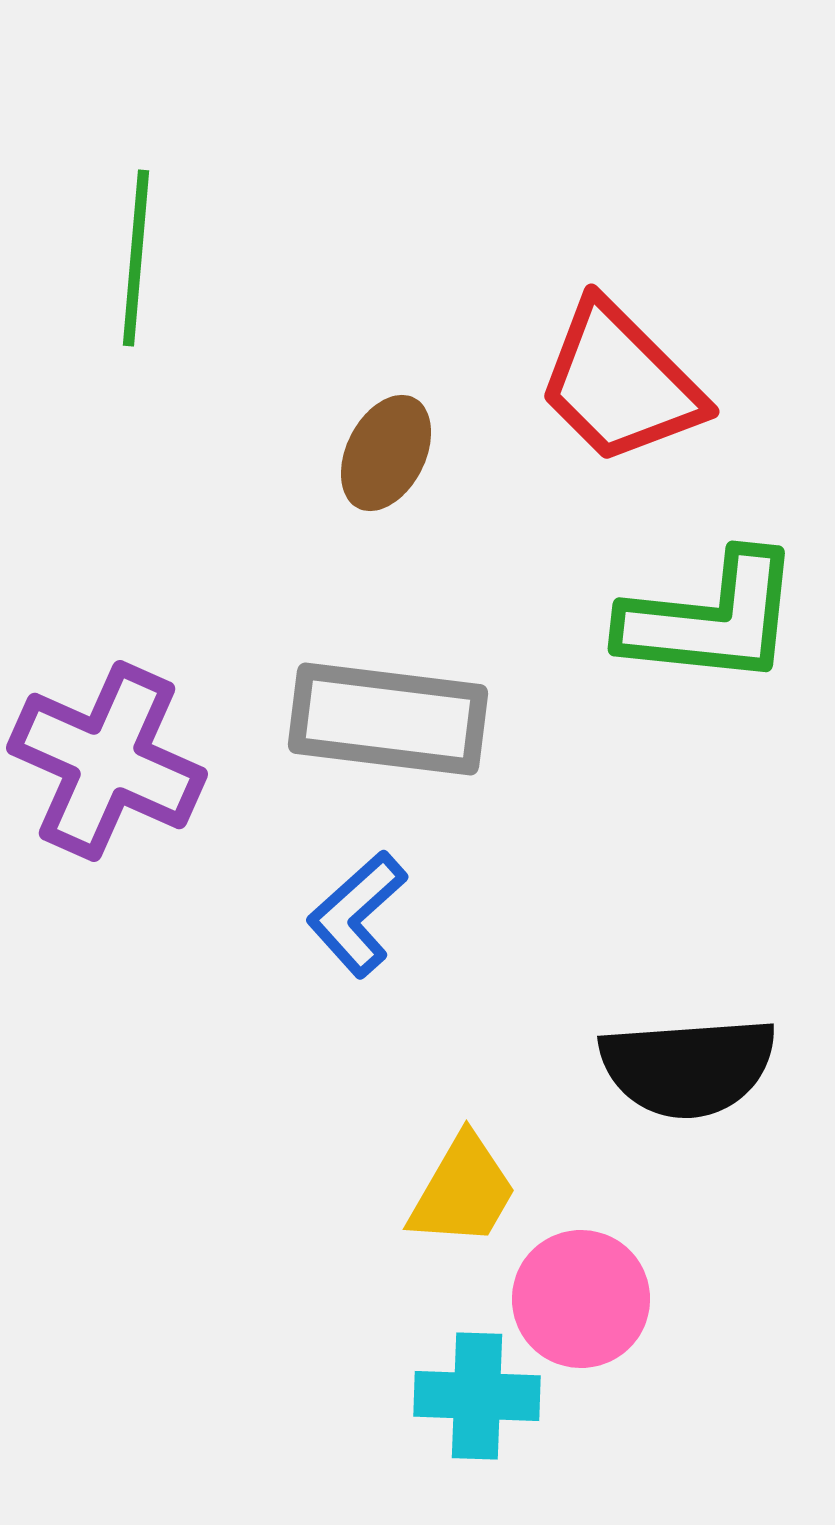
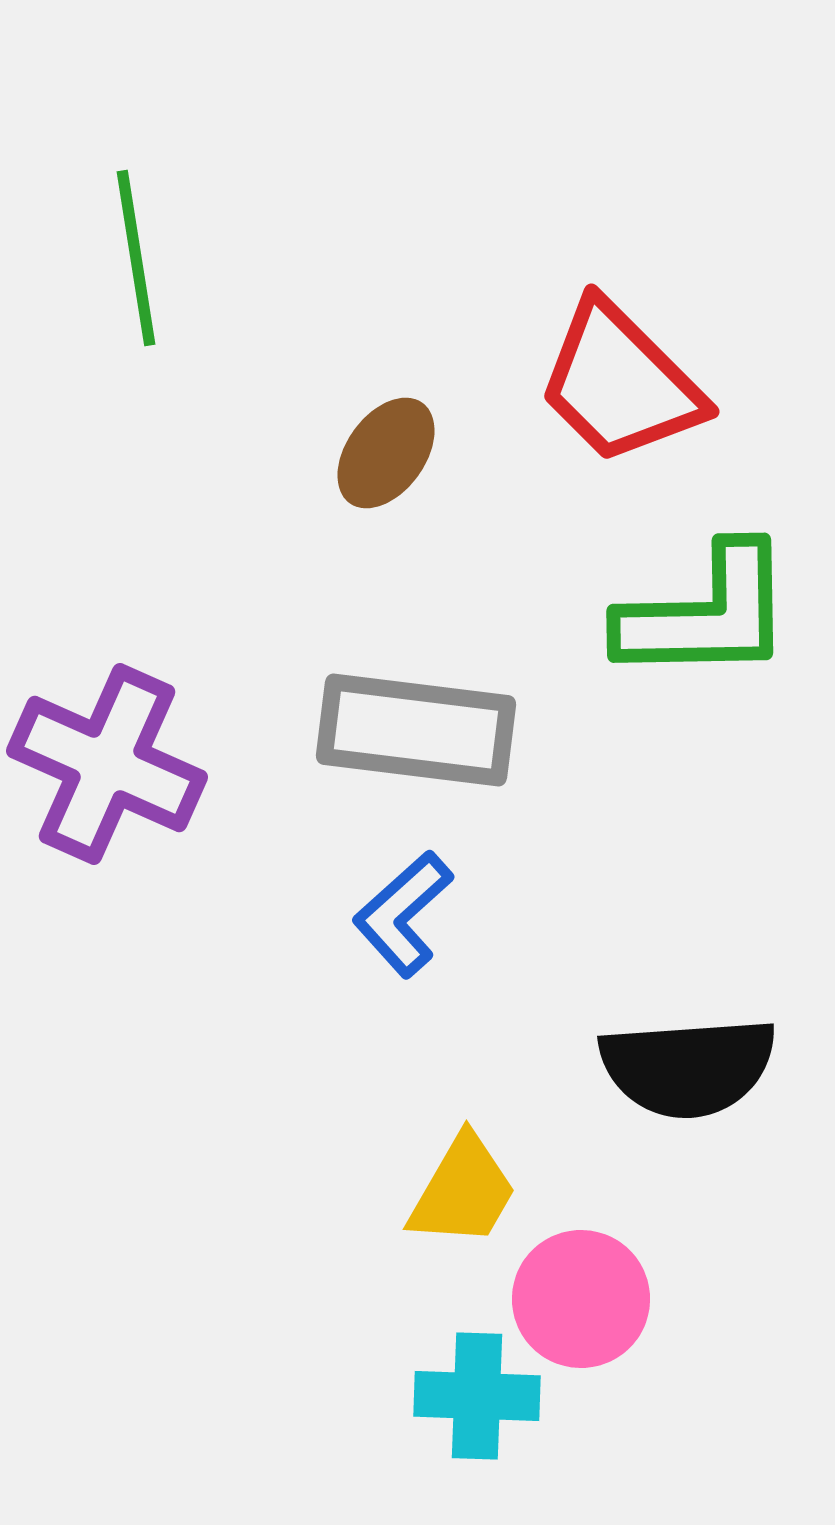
green line: rotated 14 degrees counterclockwise
brown ellipse: rotated 9 degrees clockwise
green L-shape: moved 5 px left, 5 px up; rotated 7 degrees counterclockwise
gray rectangle: moved 28 px right, 11 px down
purple cross: moved 3 px down
blue L-shape: moved 46 px right
